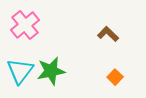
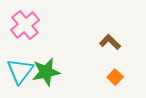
brown L-shape: moved 2 px right, 8 px down
green star: moved 5 px left, 1 px down
